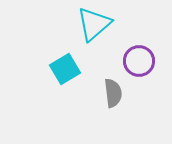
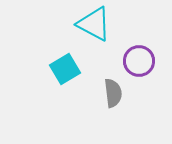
cyan triangle: rotated 51 degrees counterclockwise
